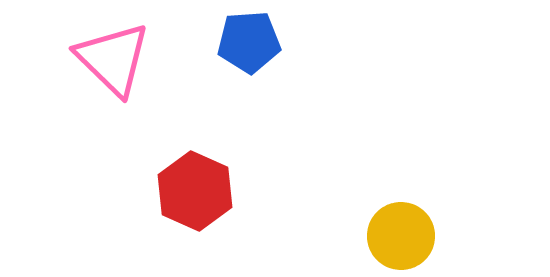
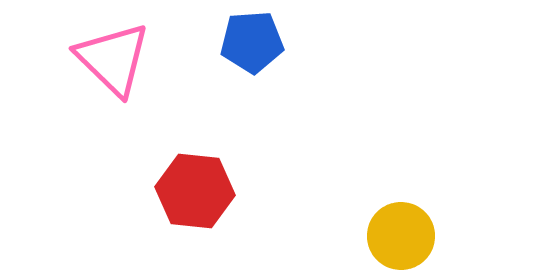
blue pentagon: moved 3 px right
red hexagon: rotated 18 degrees counterclockwise
